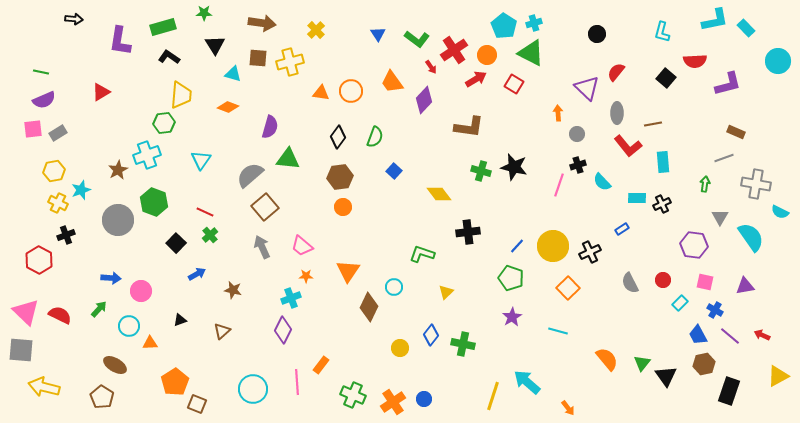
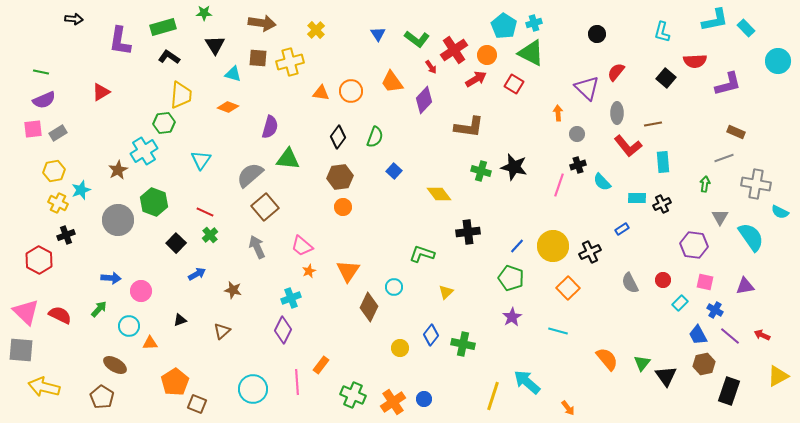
cyan cross at (147, 155): moved 3 px left, 4 px up; rotated 12 degrees counterclockwise
gray arrow at (262, 247): moved 5 px left
orange star at (306, 276): moved 3 px right, 5 px up; rotated 24 degrees counterclockwise
